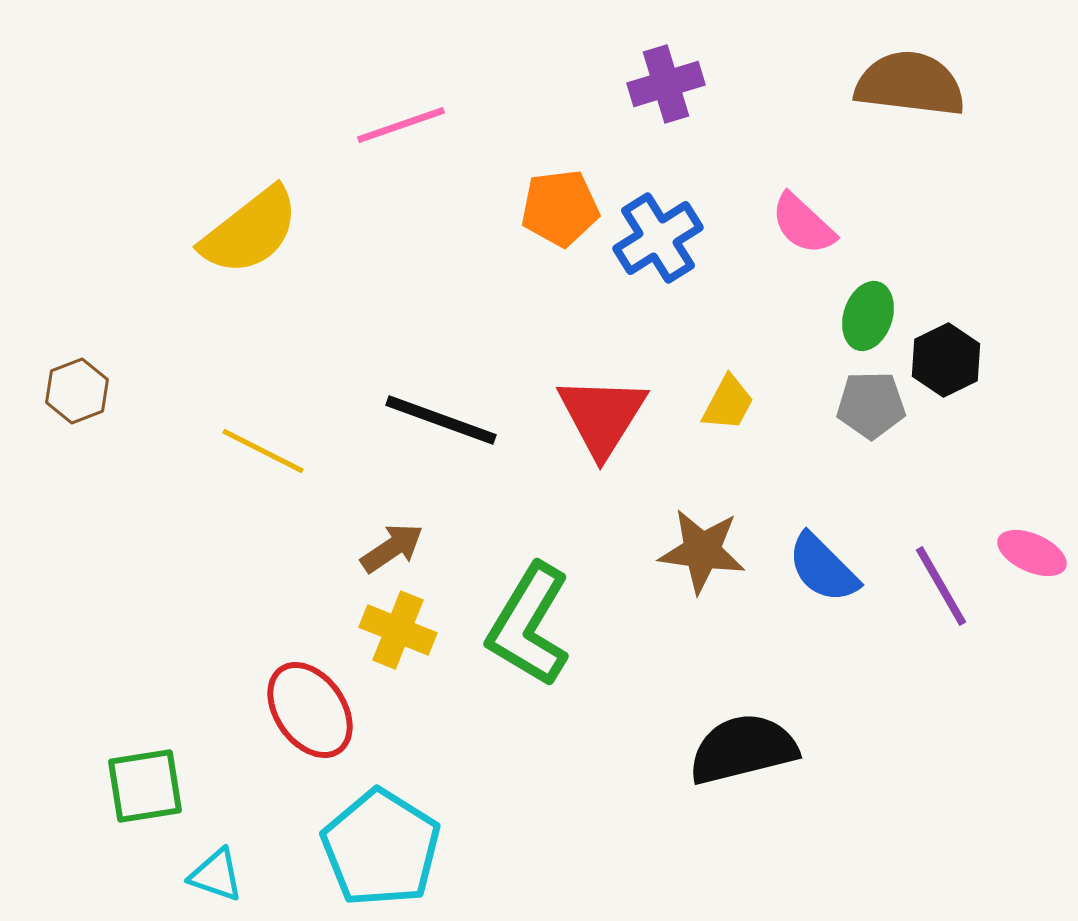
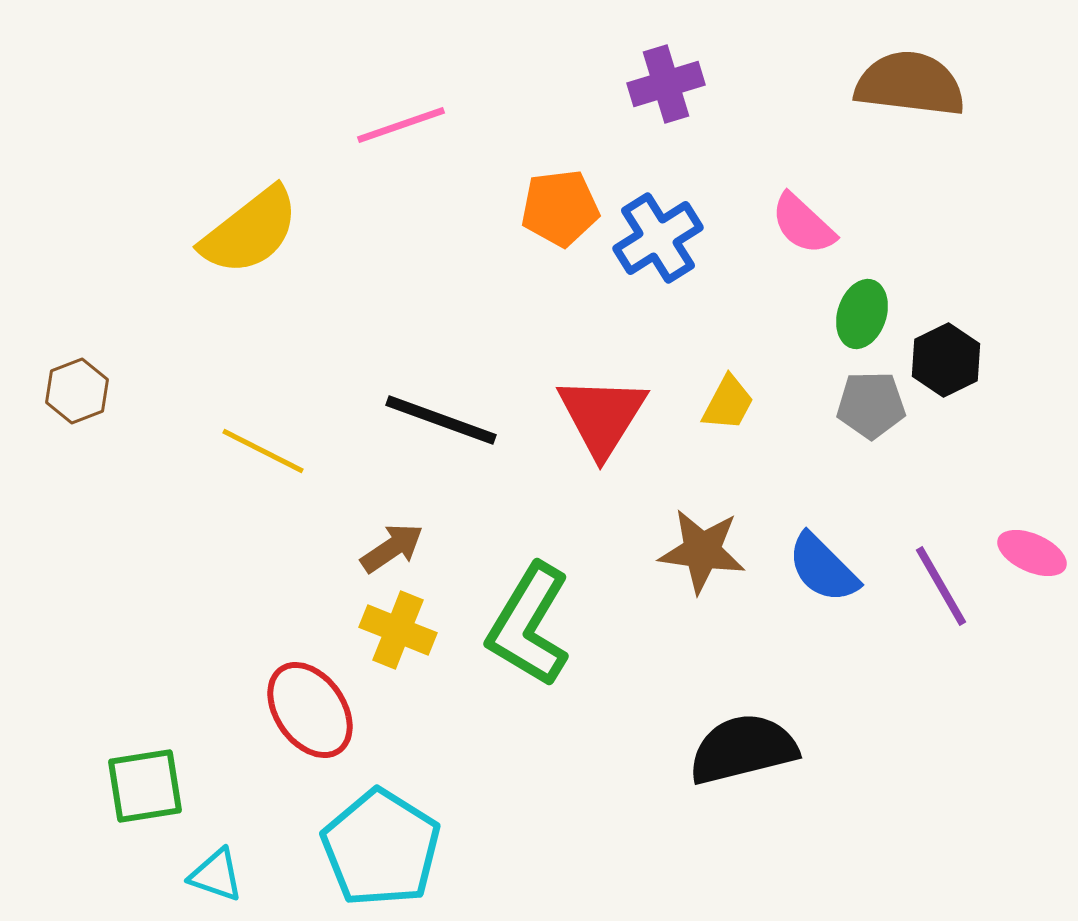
green ellipse: moved 6 px left, 2 px up
